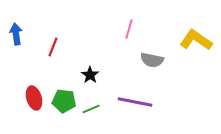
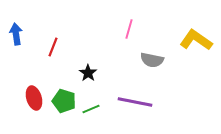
black star: moved 2 px left, 2 px up
green pentagon: rotated 10 degrees clockwise
